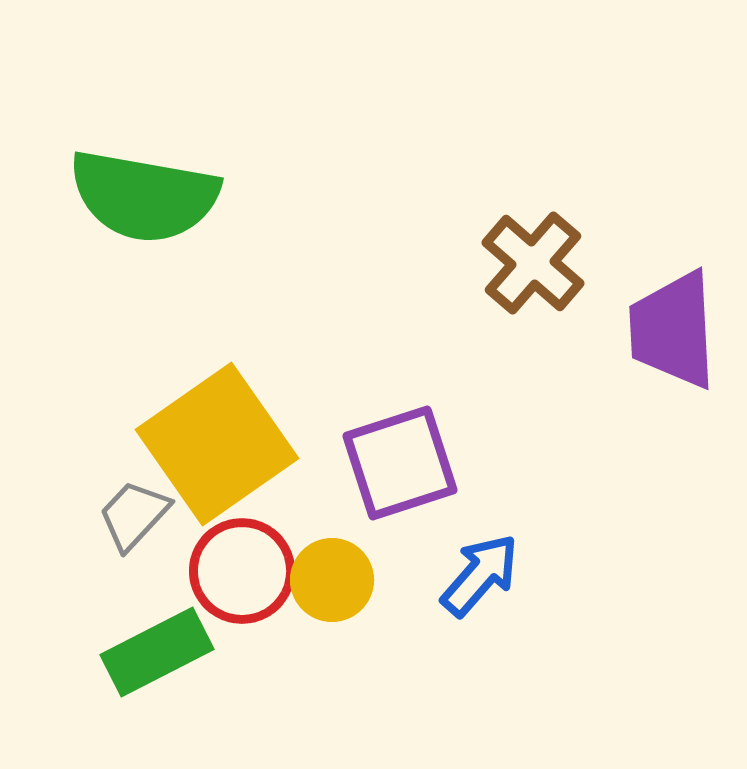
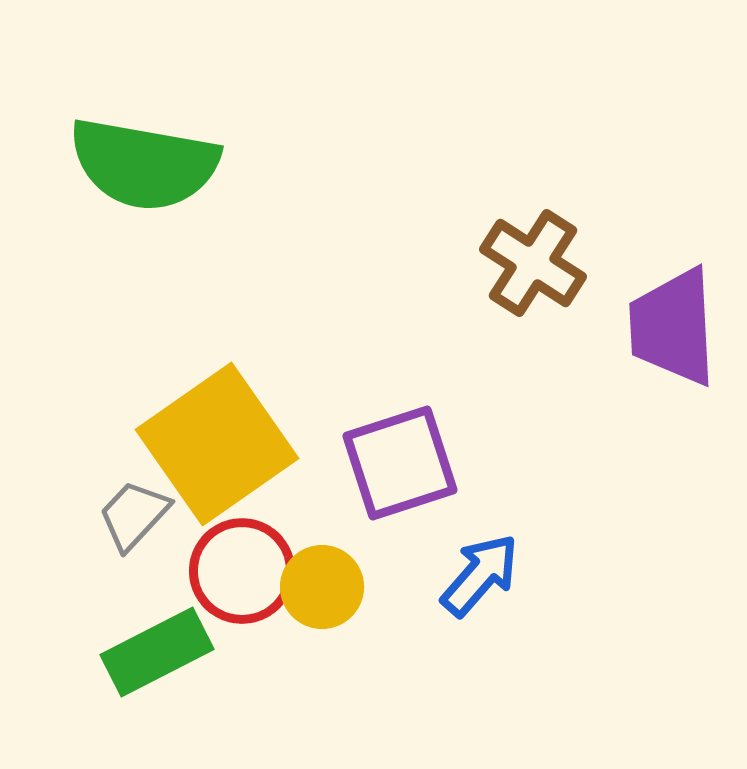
green semicircle: moved 32 px up
brown cross: rotated 8 degrees counterclockwise
purple trapezoid: moved 3 px up
yellow circle: moved 10 px left, 7 px down
